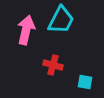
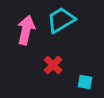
cyan trapezoid: rotated 148 degrees counterclockwise
red cross: rotated 30 degrees clockwise
